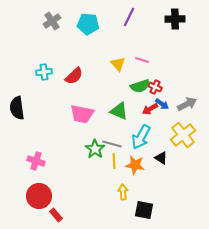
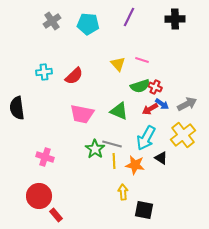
cyan arrow: moved 5 px right, 1 px down
pink cross: moved 9 px right, 4 px up
